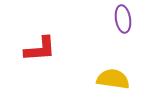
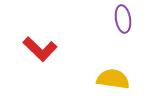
red L-shape: rotated 48 degrees clockwise
